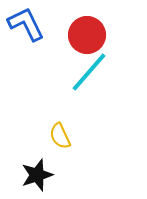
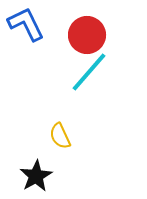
black star: moved 1 px left, 1 px down; rotated 12 degrees counterclockwise
